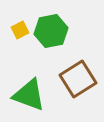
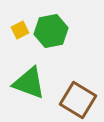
brown square: moved 21 px down; rotated 27 degrees counterclockwise
green triangle: moved 12 px up
